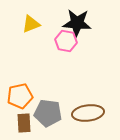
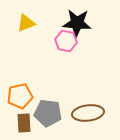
yellow triangle: moved 5 px left, 1 px up
